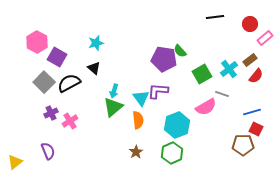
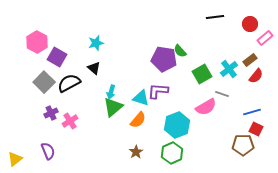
cyan arrow: moved 3 px left, 1 px down
cyan triangle: rotated 36 degrees counterclockwise
orange semicircle: rotated 48 degrees clockwise
yellow triangle: moved 3 px up
